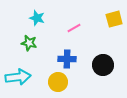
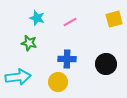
pink line: moved 4 px left, 6 px up
black circle: moved 3 px right, 1 px up
